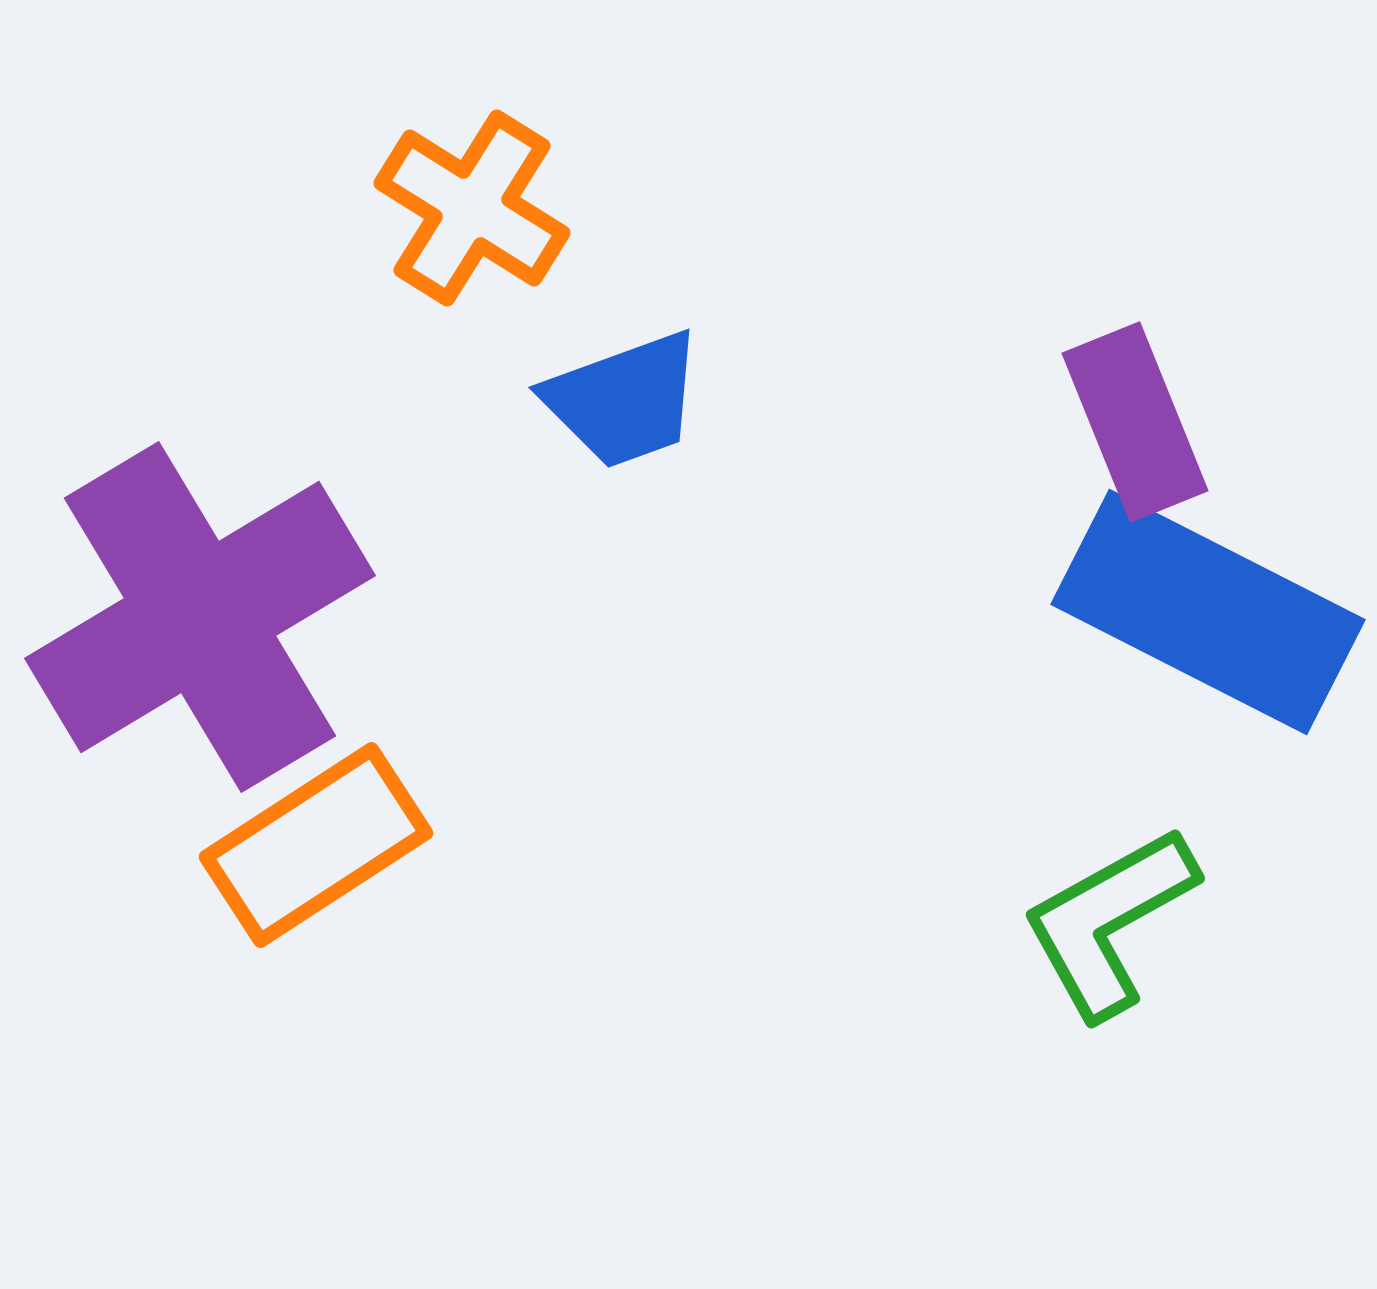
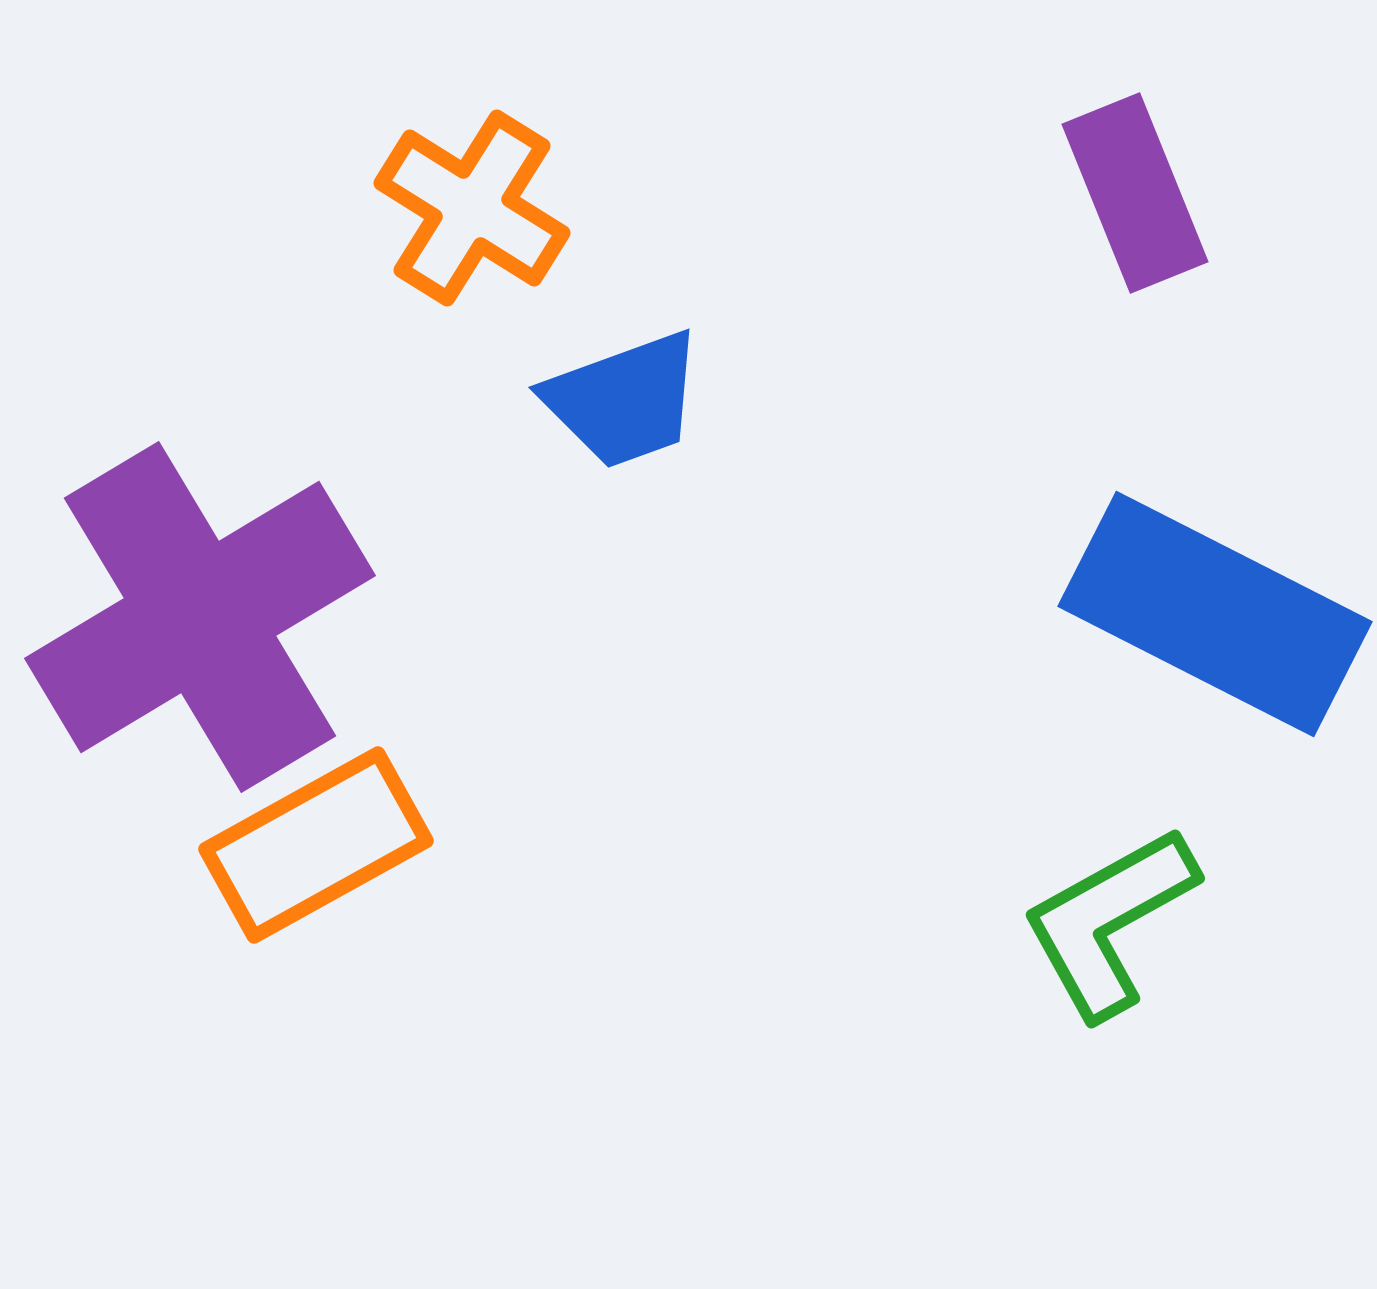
purple rectangle: moved 229 px up
blue rectangle: moved 7 px right, 2 px down
orange rectangle: rotated 4 degrees clockwise
